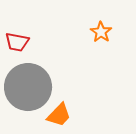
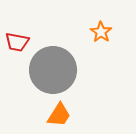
gray circle: moved 25 px right, 17 px up
orange trapezoid: rotated 12 degrees counterclockwise
